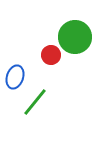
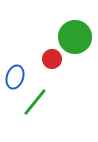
red circle: moved 1 px right, 4 px down
